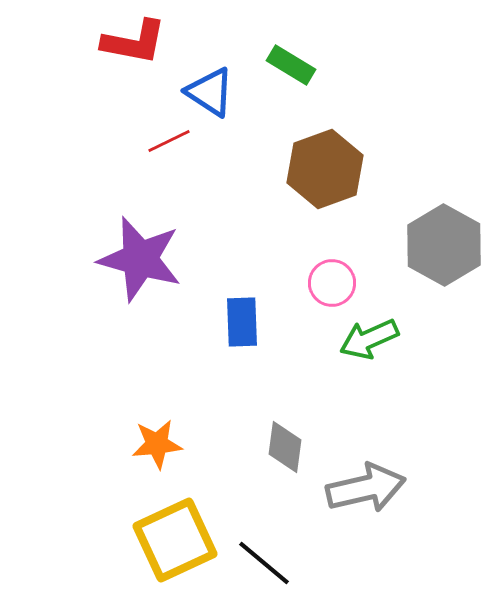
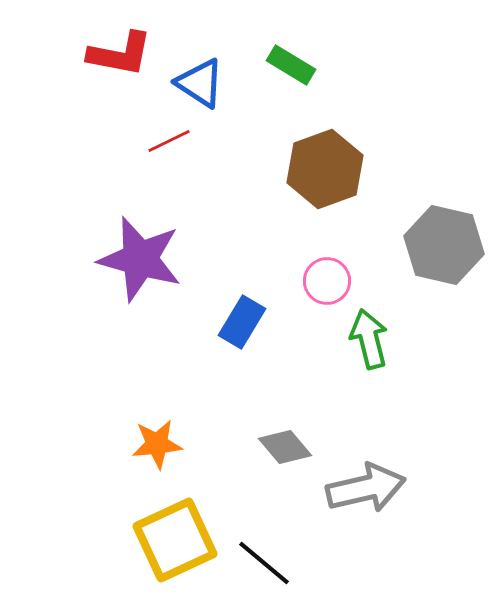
red L-shape: moved 14 px left, 12 px down
blue triangle: moved 10 px left, 9 px up
gray hexagon: rotated 16 degrees counterclockwise
pink circle: moved 5 px left, 2 px up
blue rectangle: rotated 33 degrees clockwise
green arrow: rotated 100 degrees clockwise
gray diamond: rotated 48 degrees counterclockwise
